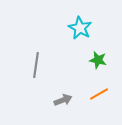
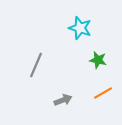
cyan star: rotated 10 degrees counterclockwise
gray line: rotated 15 degrees clockwise
orange line: moved 4 px right, 1 px up
